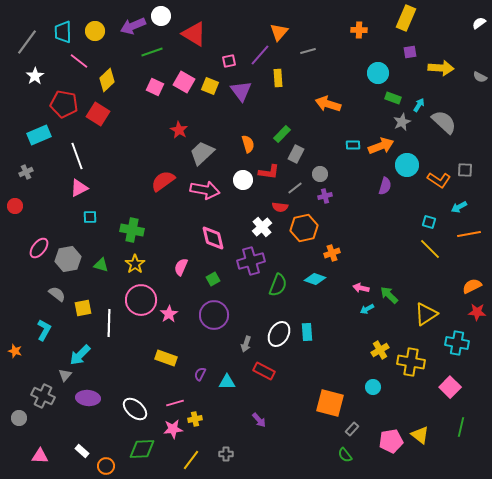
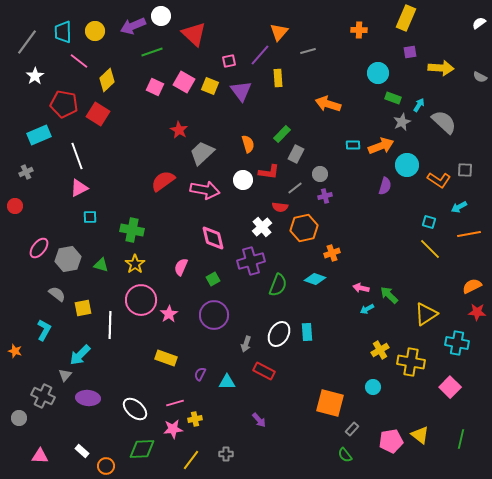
red triangle at (194, 34): rotated 12 degrees clockwise
white line at (109, 323): moved 1 px right, 2 px down
green line at (461, 427): moved 12 px down
